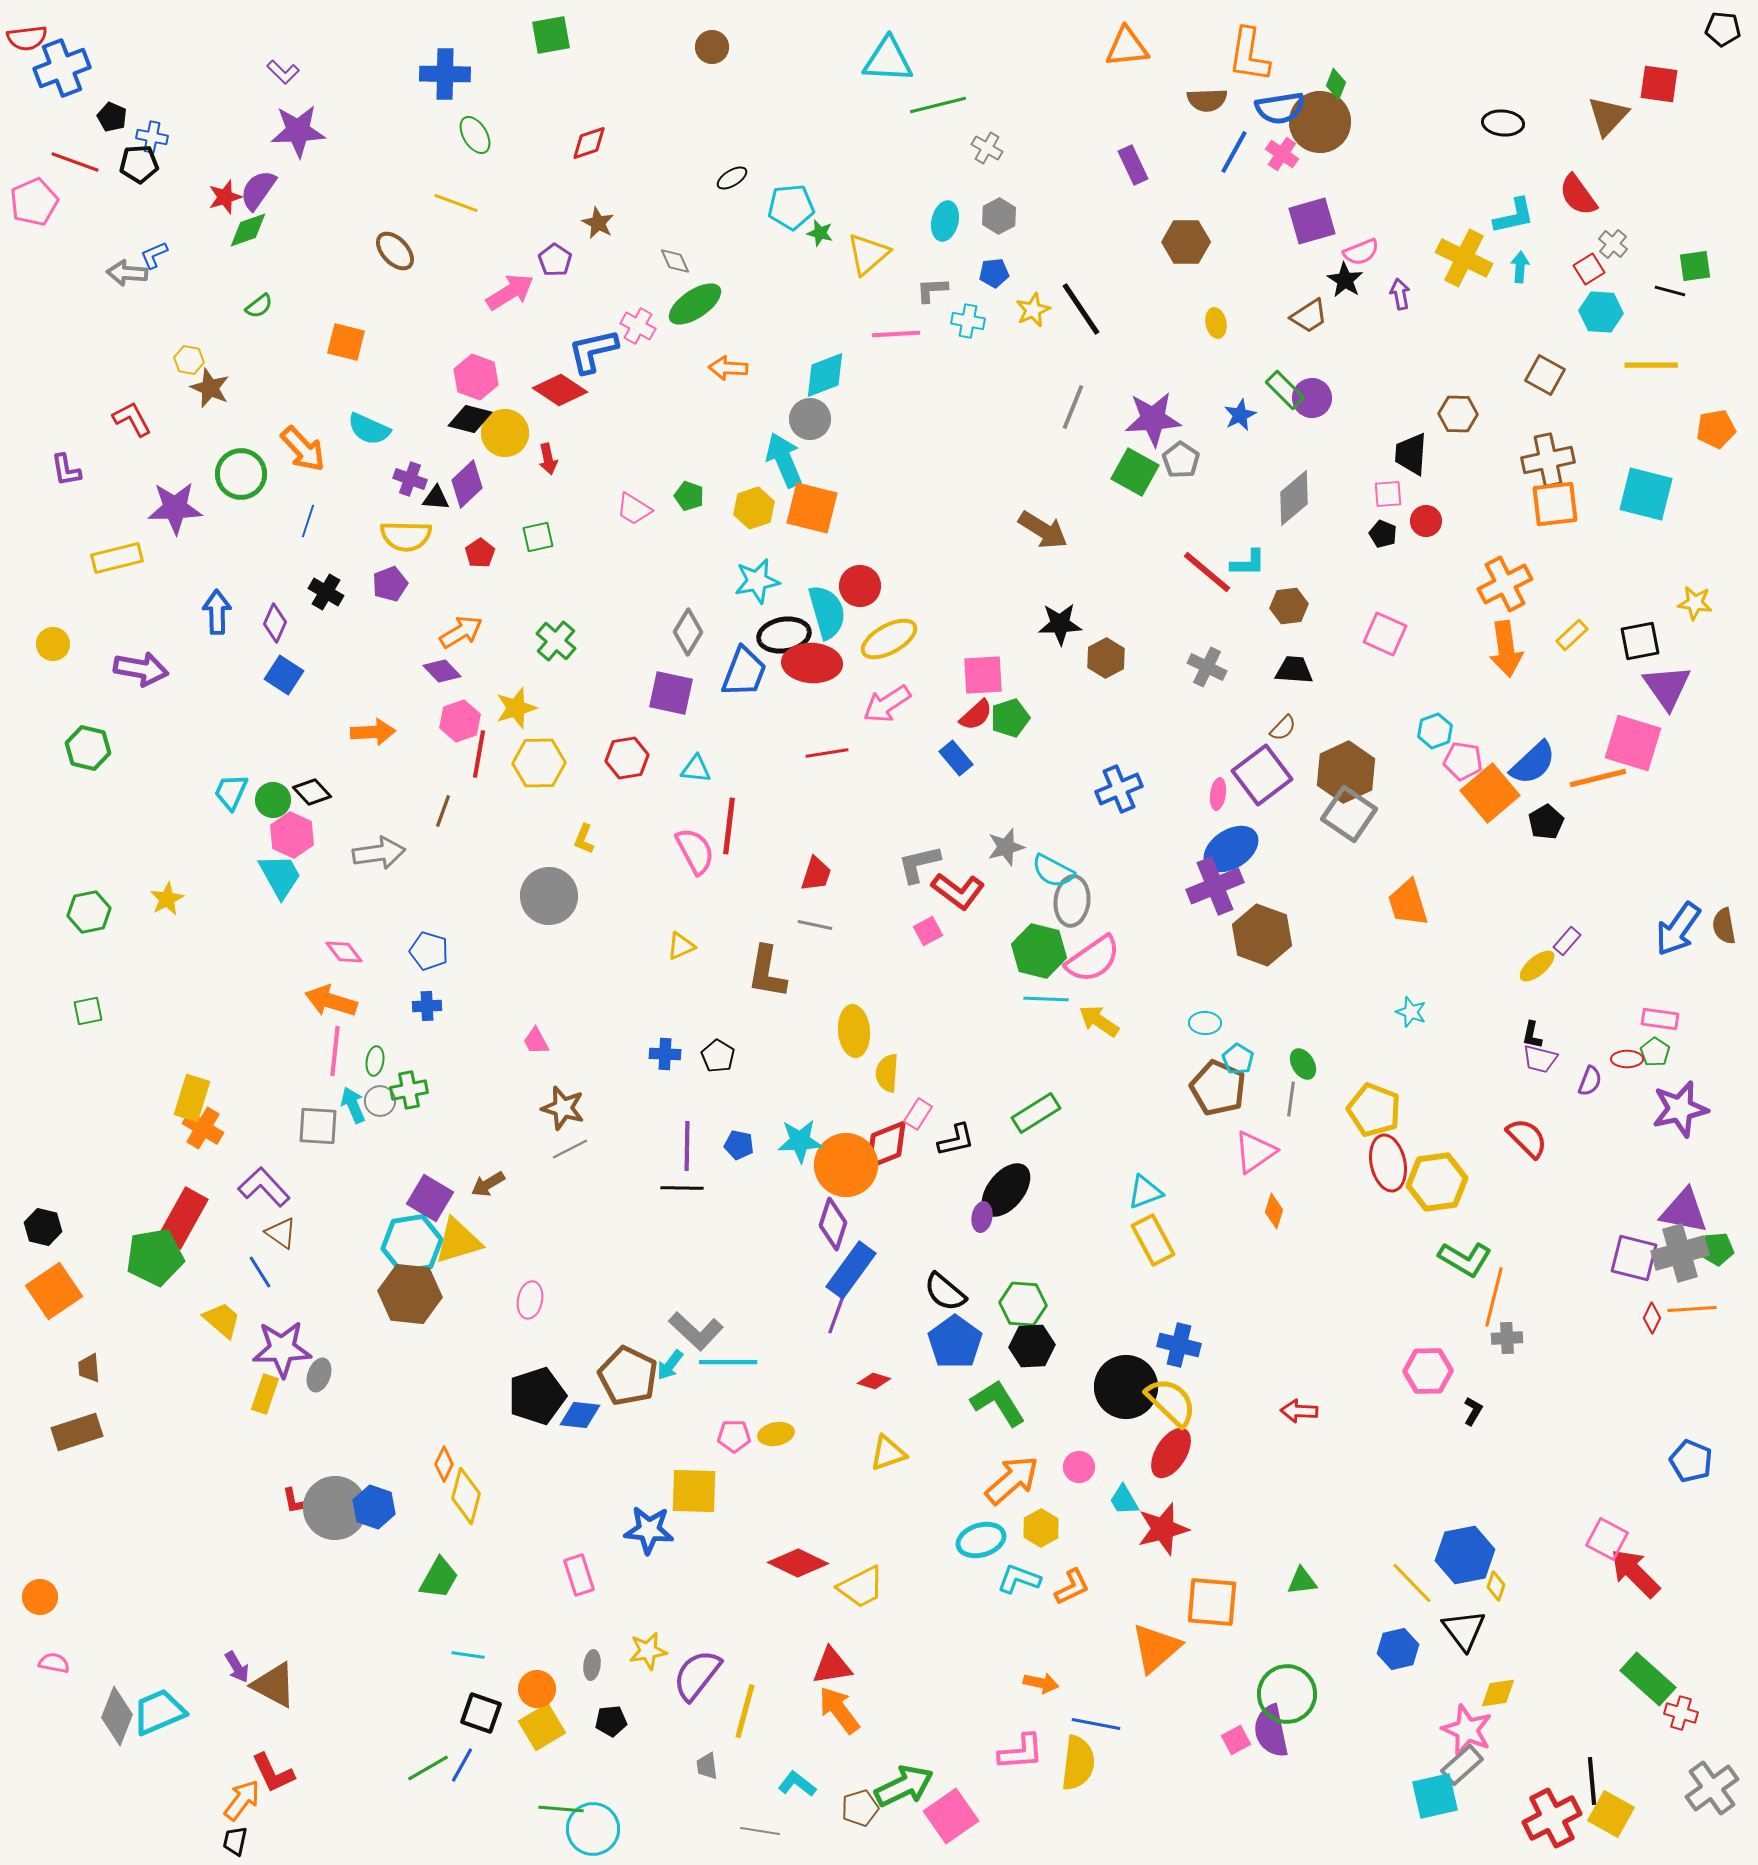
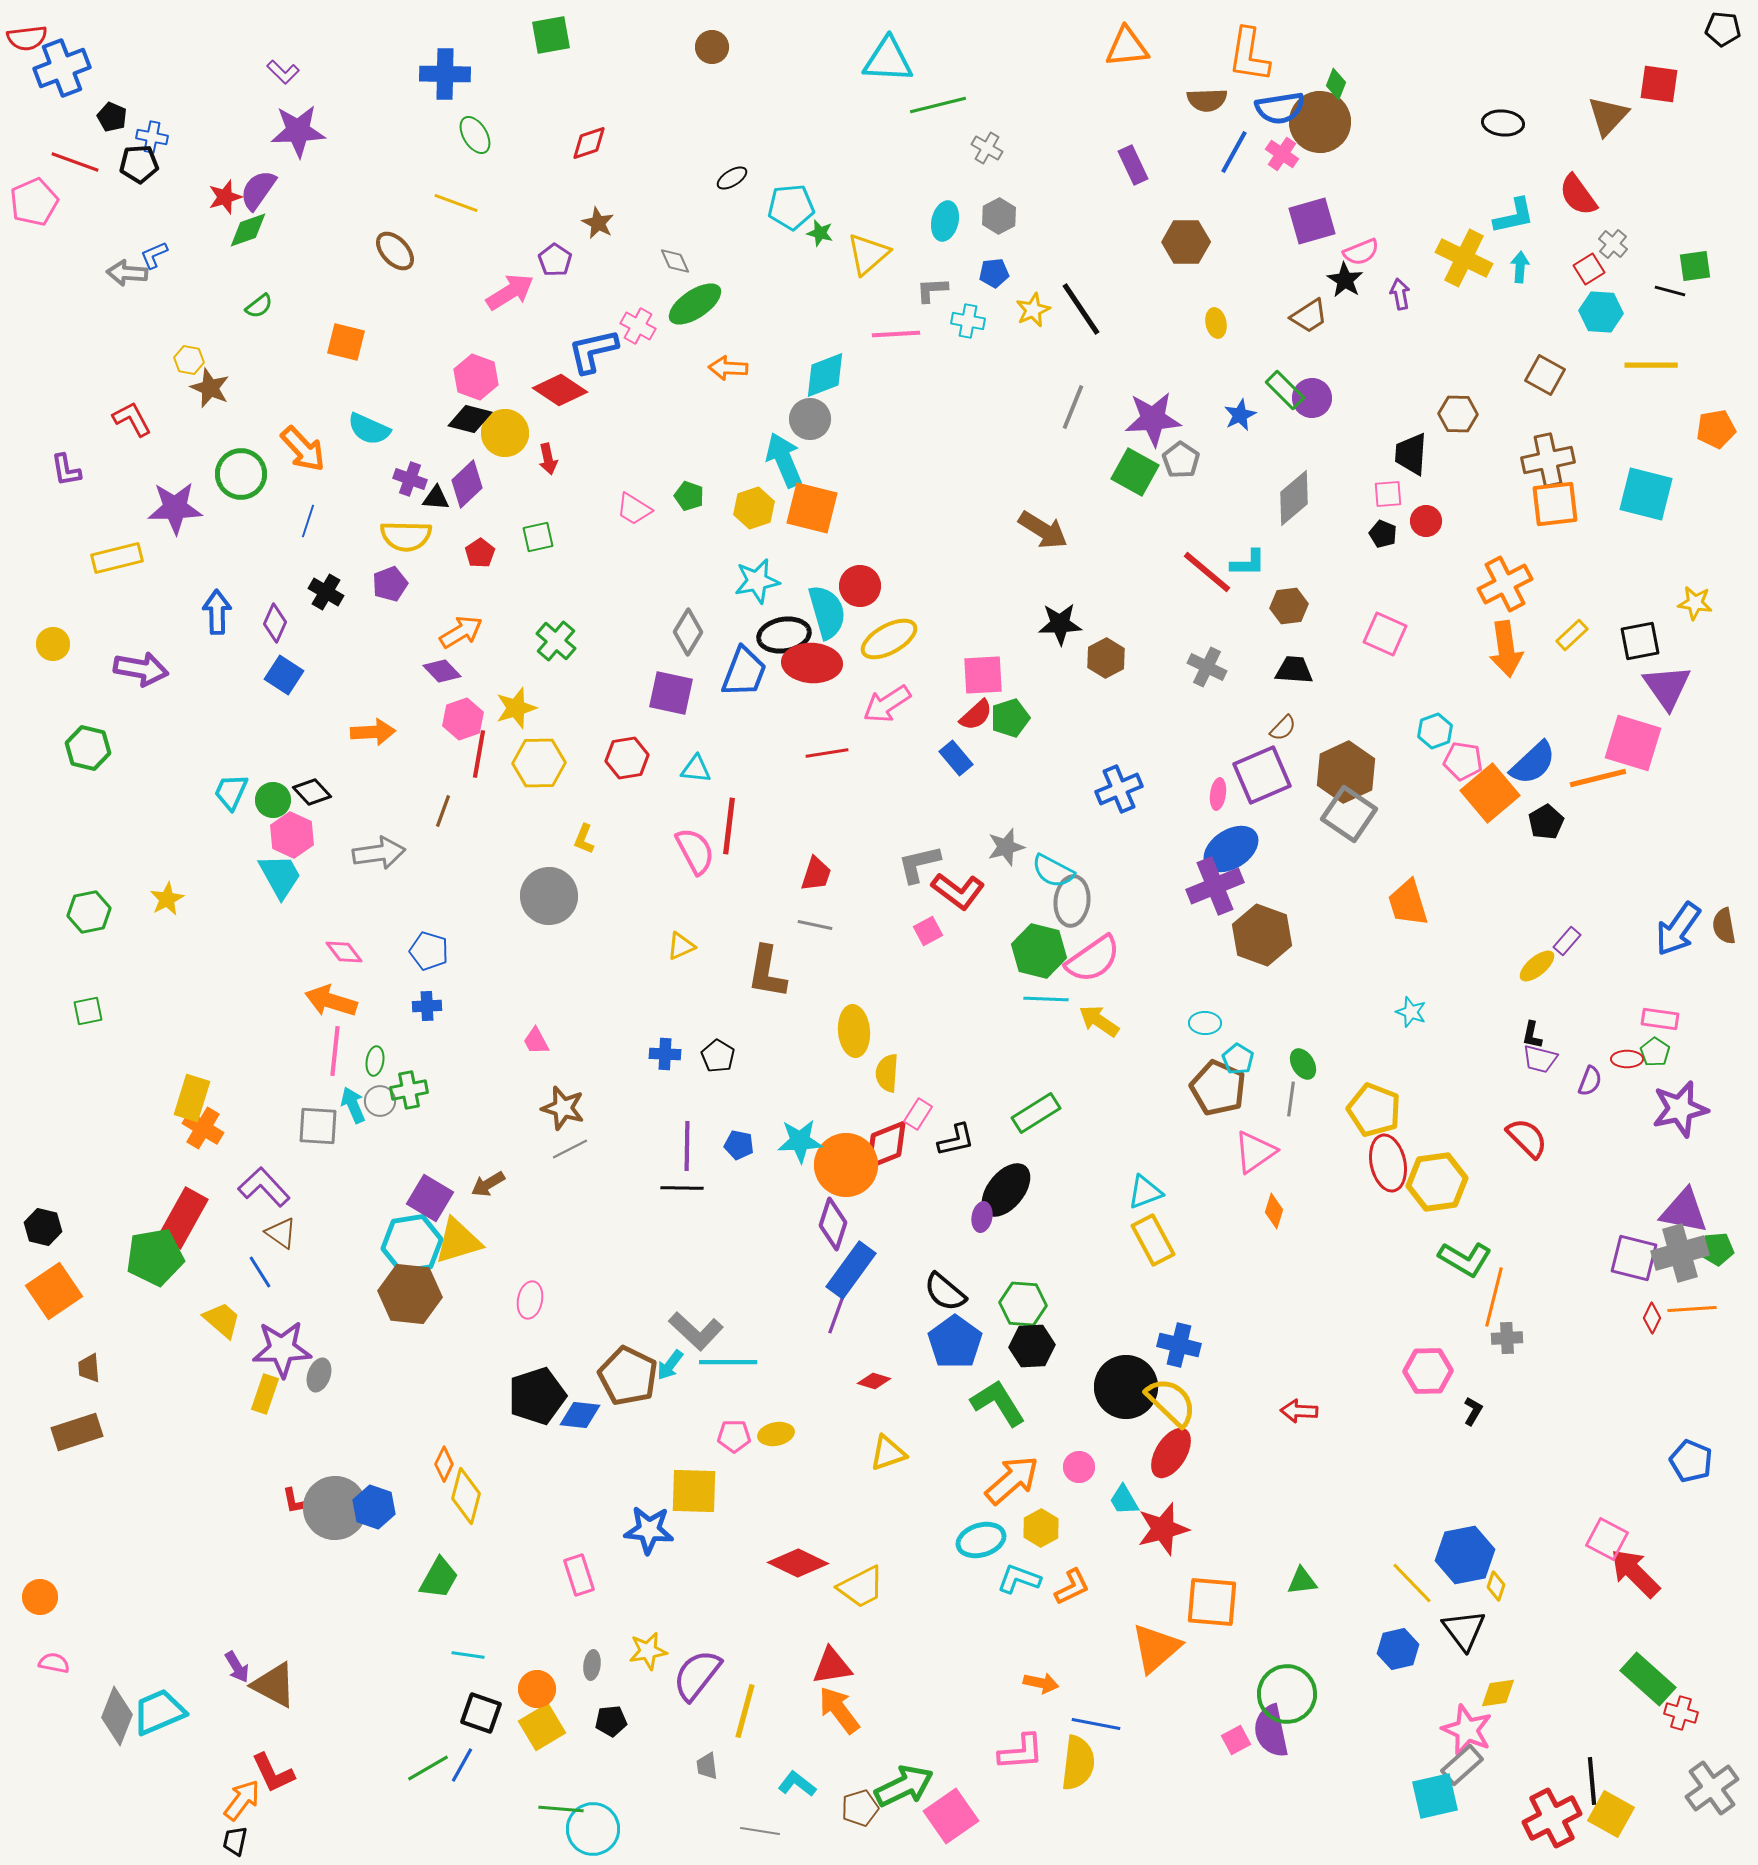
pink hexagon at (460, 721): moved 3 px right, 2 px up
purple square at (1262, 775): rotated 14 degrees clockwise
